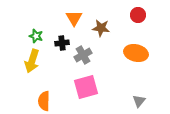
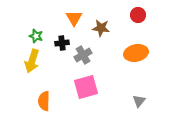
orange ellipse: rotated 25 degrees counterclockwise
